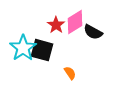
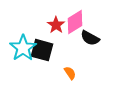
black semicircle: moved 3 px left, 6 px down
